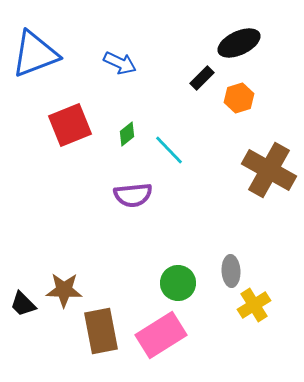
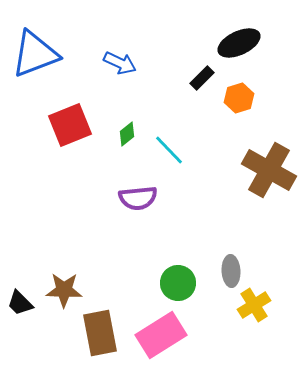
purple semicircle: moved 5 px right, 3 px down
black trapezoid: moved 3 px left, 1 px up
brown rectangle: moved 1 px left, 2 px down
